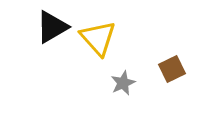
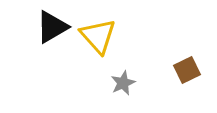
yellow triangle: moved 2 px up
brown square: moved 15 px right, 1 px down
